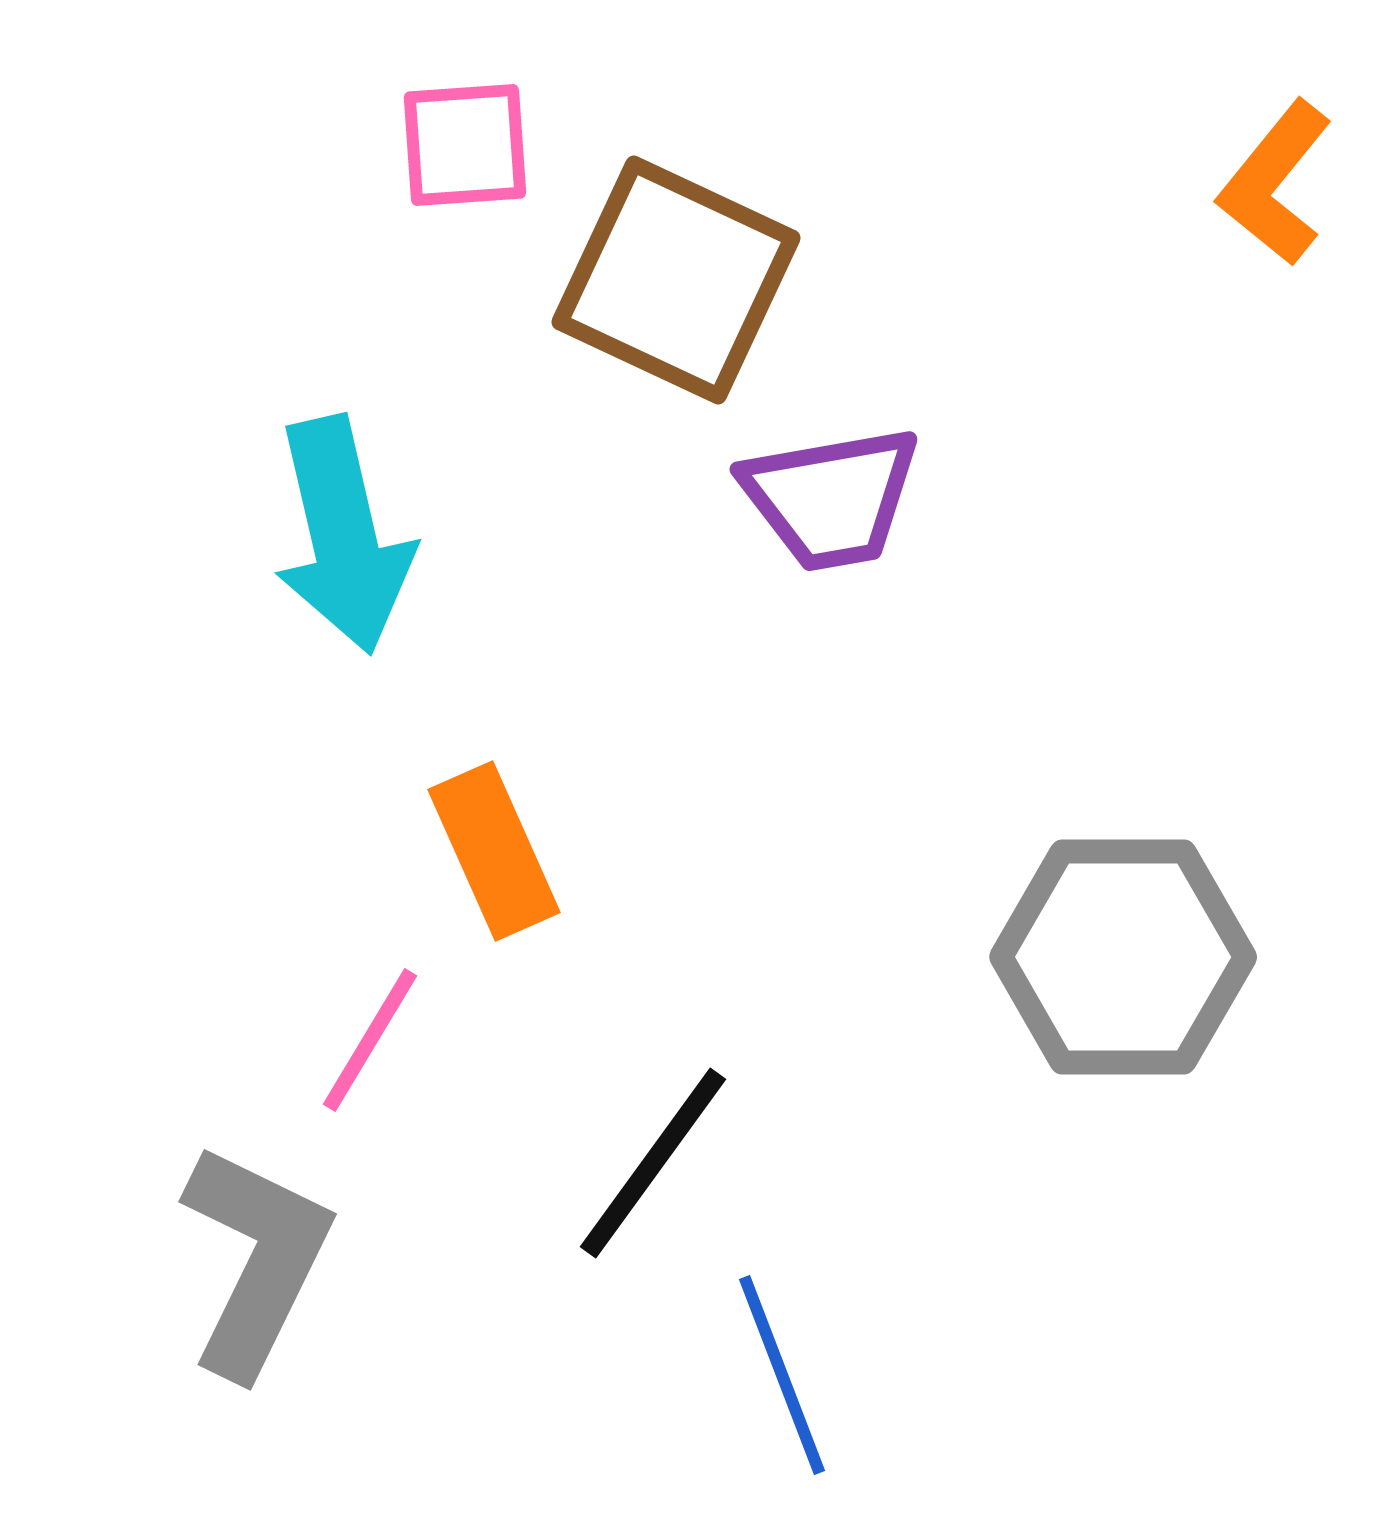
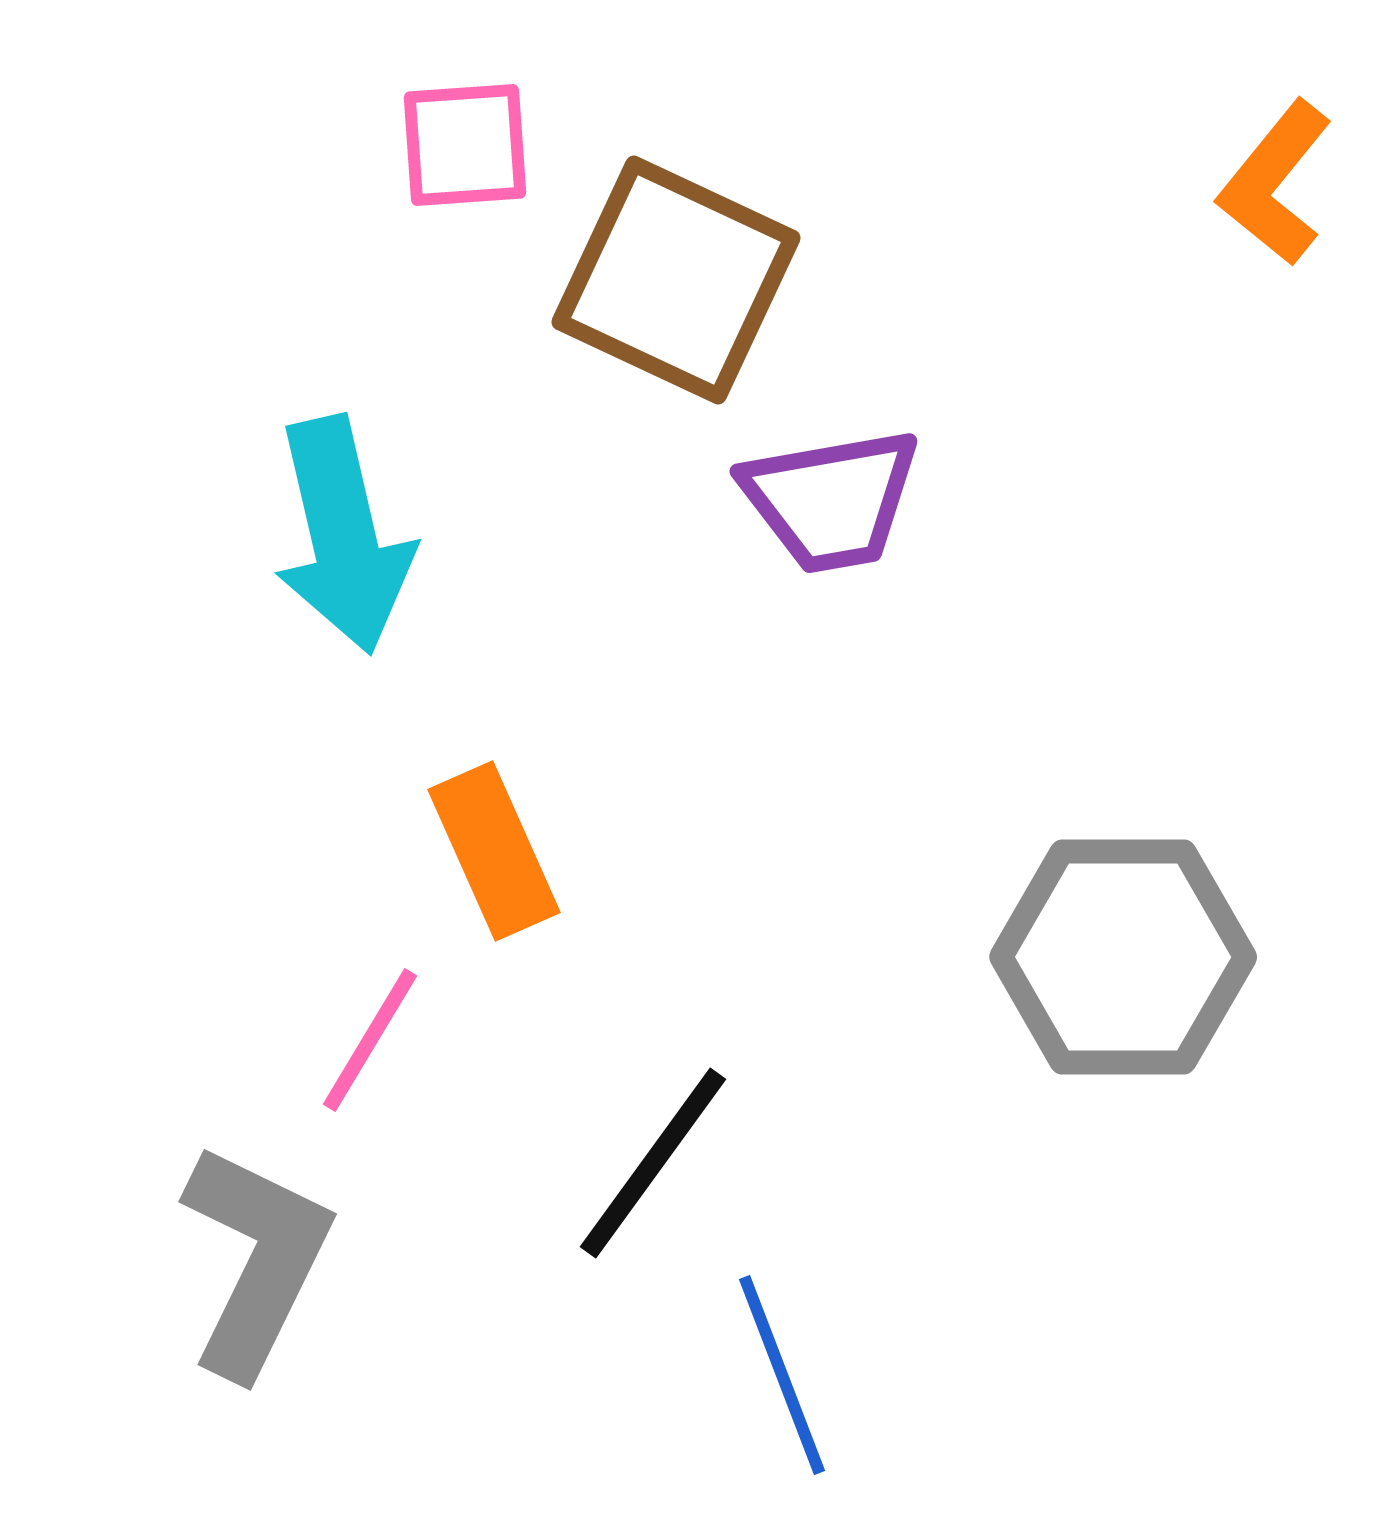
purple trapezoid: moved 2 px down
